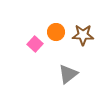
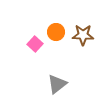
gray triangle: moved 11 px left, 10 px down
